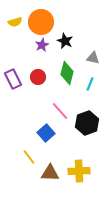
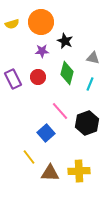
yellow semicircle: moved 3 px left, 2 px down
purple star: moved 6 px down; rotated 24 degrees clockwise
